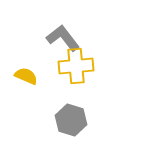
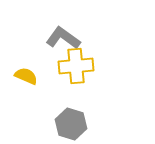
gray L-shape: rotated 16 degrees counterclockwise
gray hexagon: moved 4 px down
